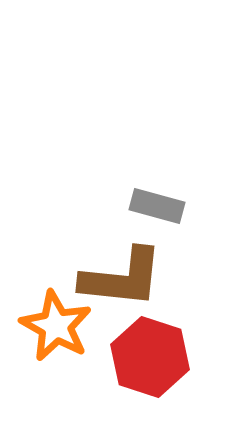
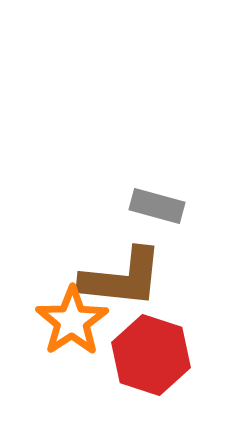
orange star: moved 16 px right, 5 px up; rotated 10 degrees clockwise
red hexagon: moved 1 px right, 2 px up
